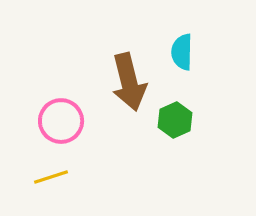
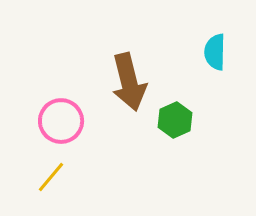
cyan semicircle: moved 33 px right
yellow line: rotated 32 degrees counterclockwise
